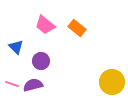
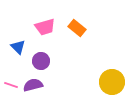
pink trapezoid: moved 2 px down; rotated 55 degrees counterclockwise
blue triangle: moved 2 px right
pink line: moved 1 px left, 1 px down
